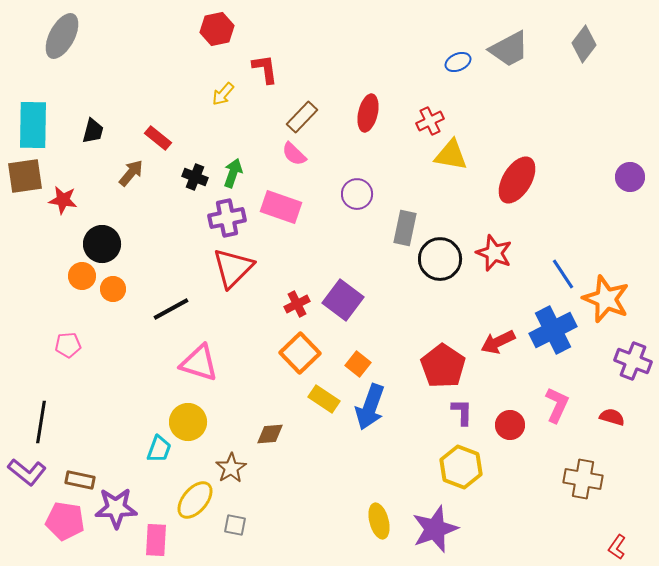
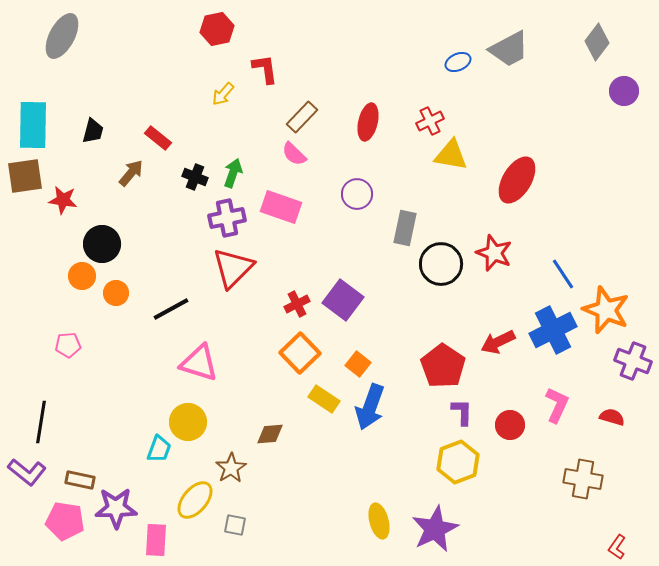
gray diamond at (584, 44): moved 13 px right, 2 px up
red ellipse at (368, 113): moved 9 px down
purple circle at (630, 177): moved 6 px left, 86 px up
black circle at (440, 259): moved 1 px right, 5 px down
orange circle at (113, 289): moved 3 px right, 4 px down
orange star at (606, 299): moved 11 px down
yellow hexagon at (461, 467): moved 3 px left, 5 px up; rotated 18 degrees clockwise
purple star at (435, 529): rotated 6 degrees counterclockwise
